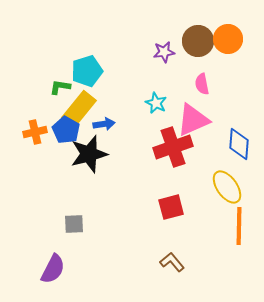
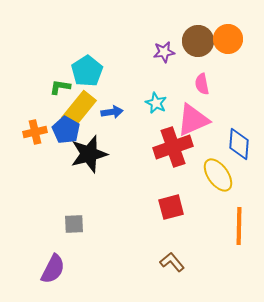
cyan pentagon: rotated 16 degrees counterclockwise
blue arrow: moved 8 px right, 12 px up
yellow ellipse: moved 9 px left, 12 px up
